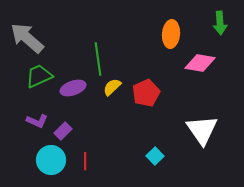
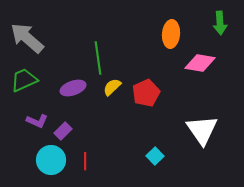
green line: moved 1 px up
green trapezoid: moved 15 px left, 4 px down
